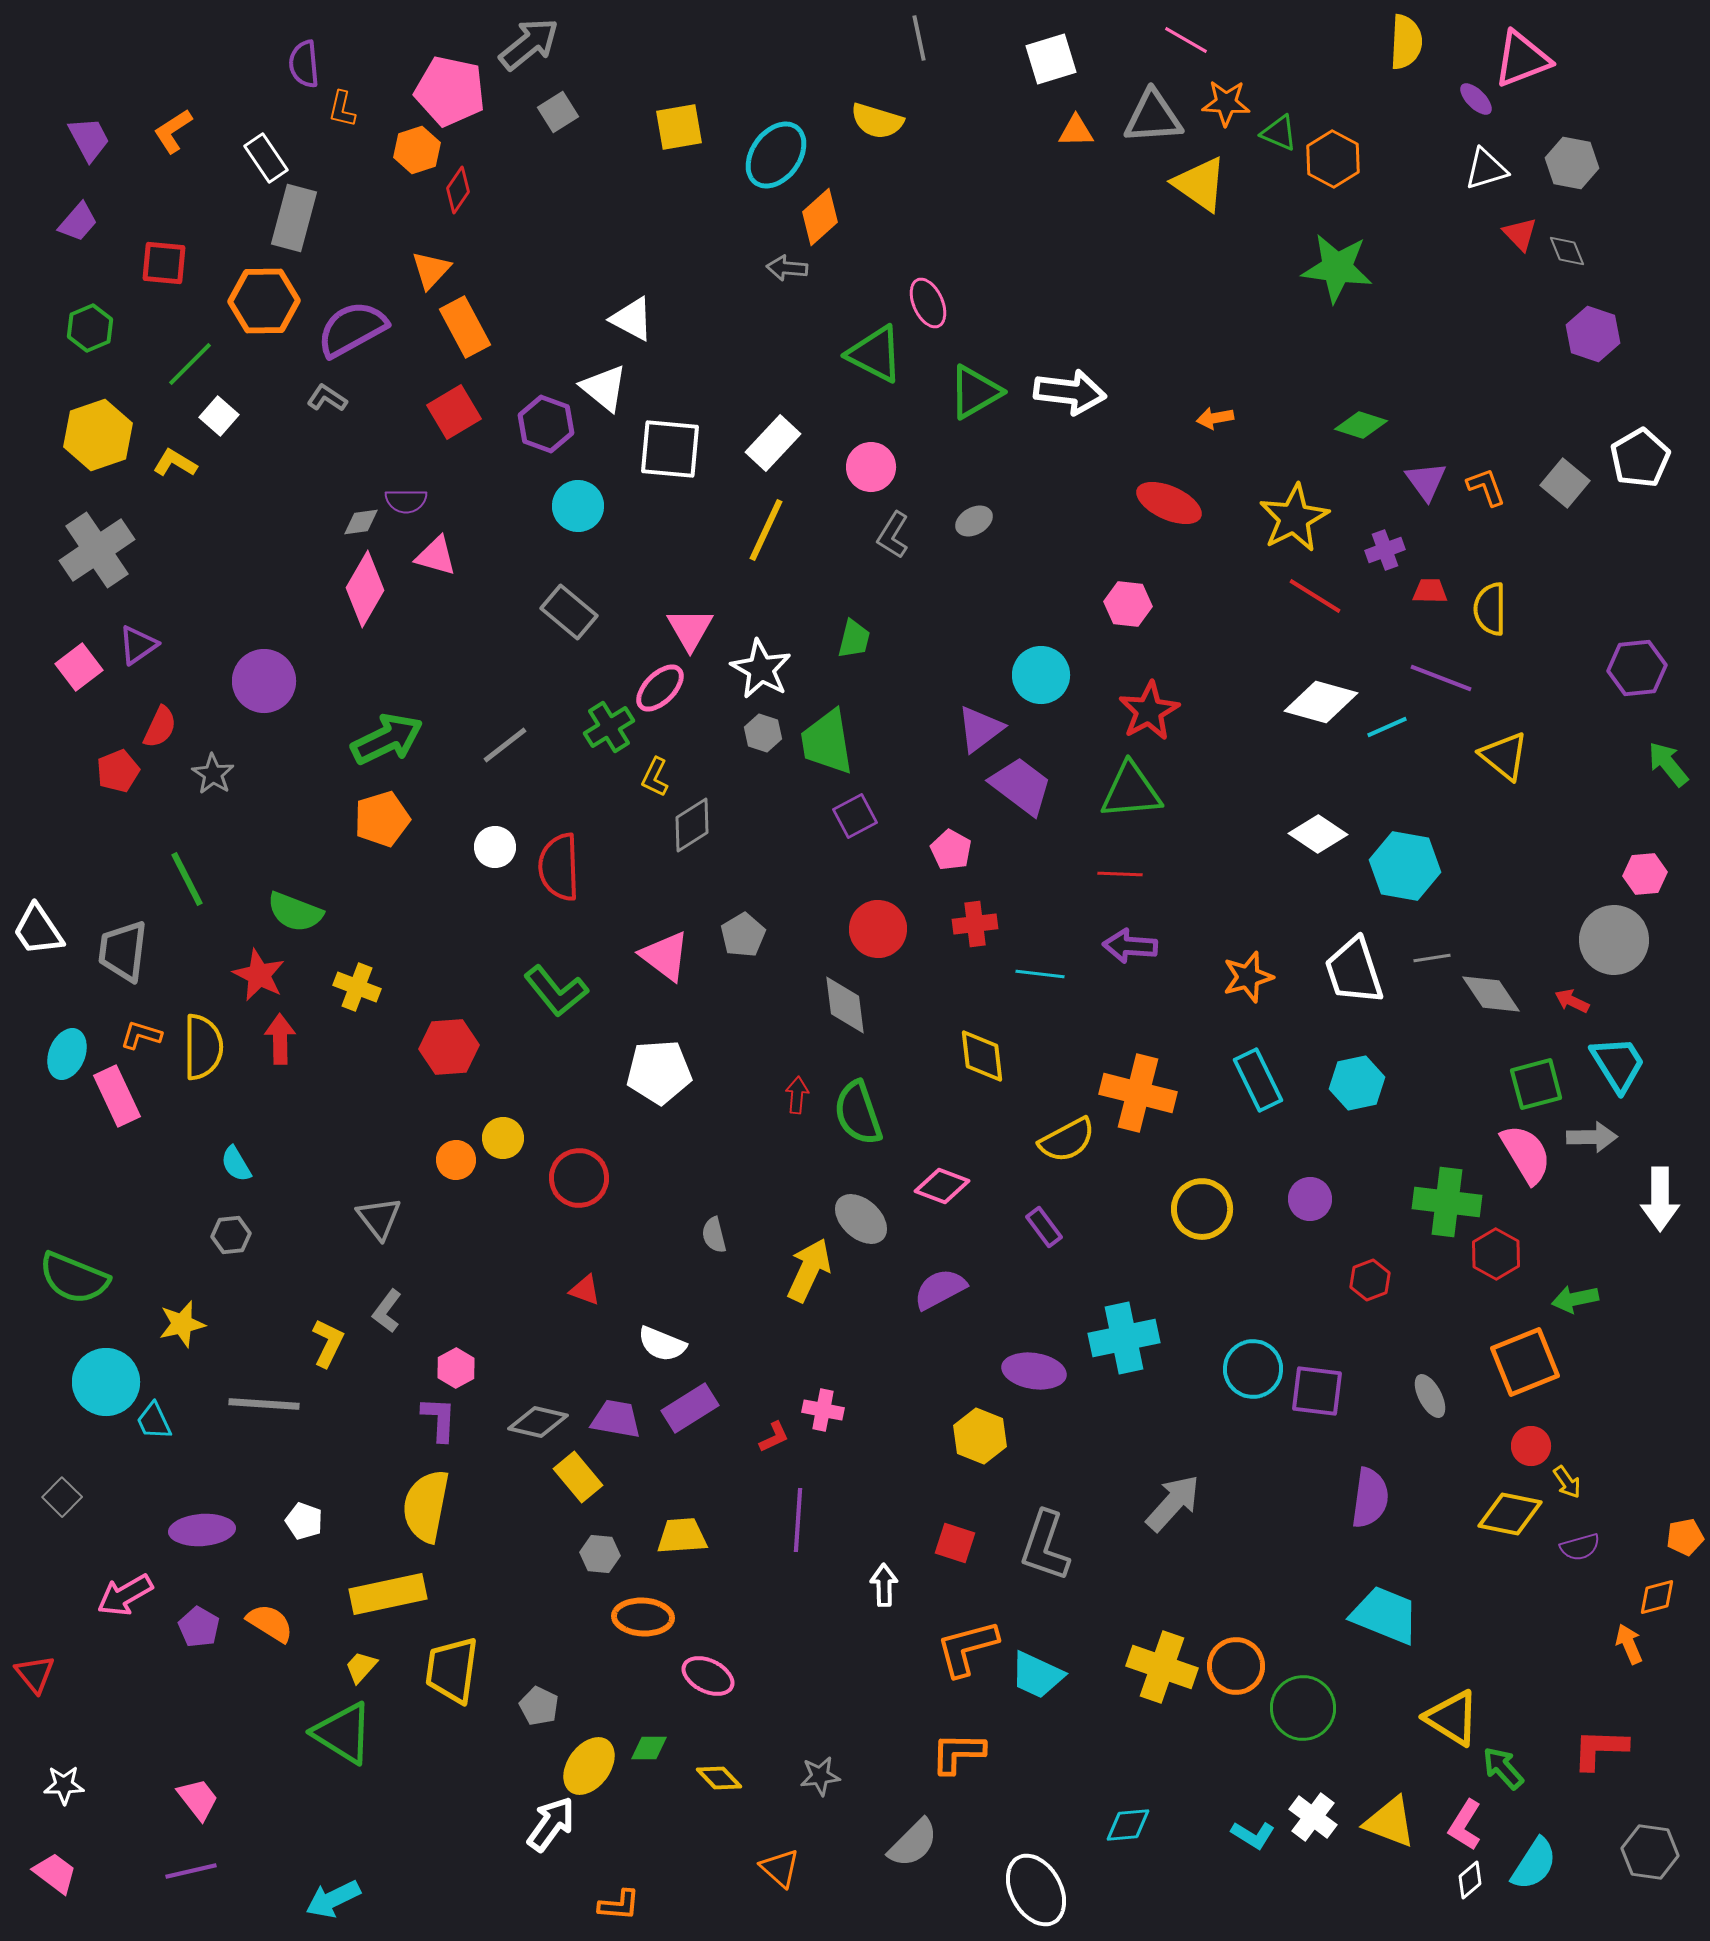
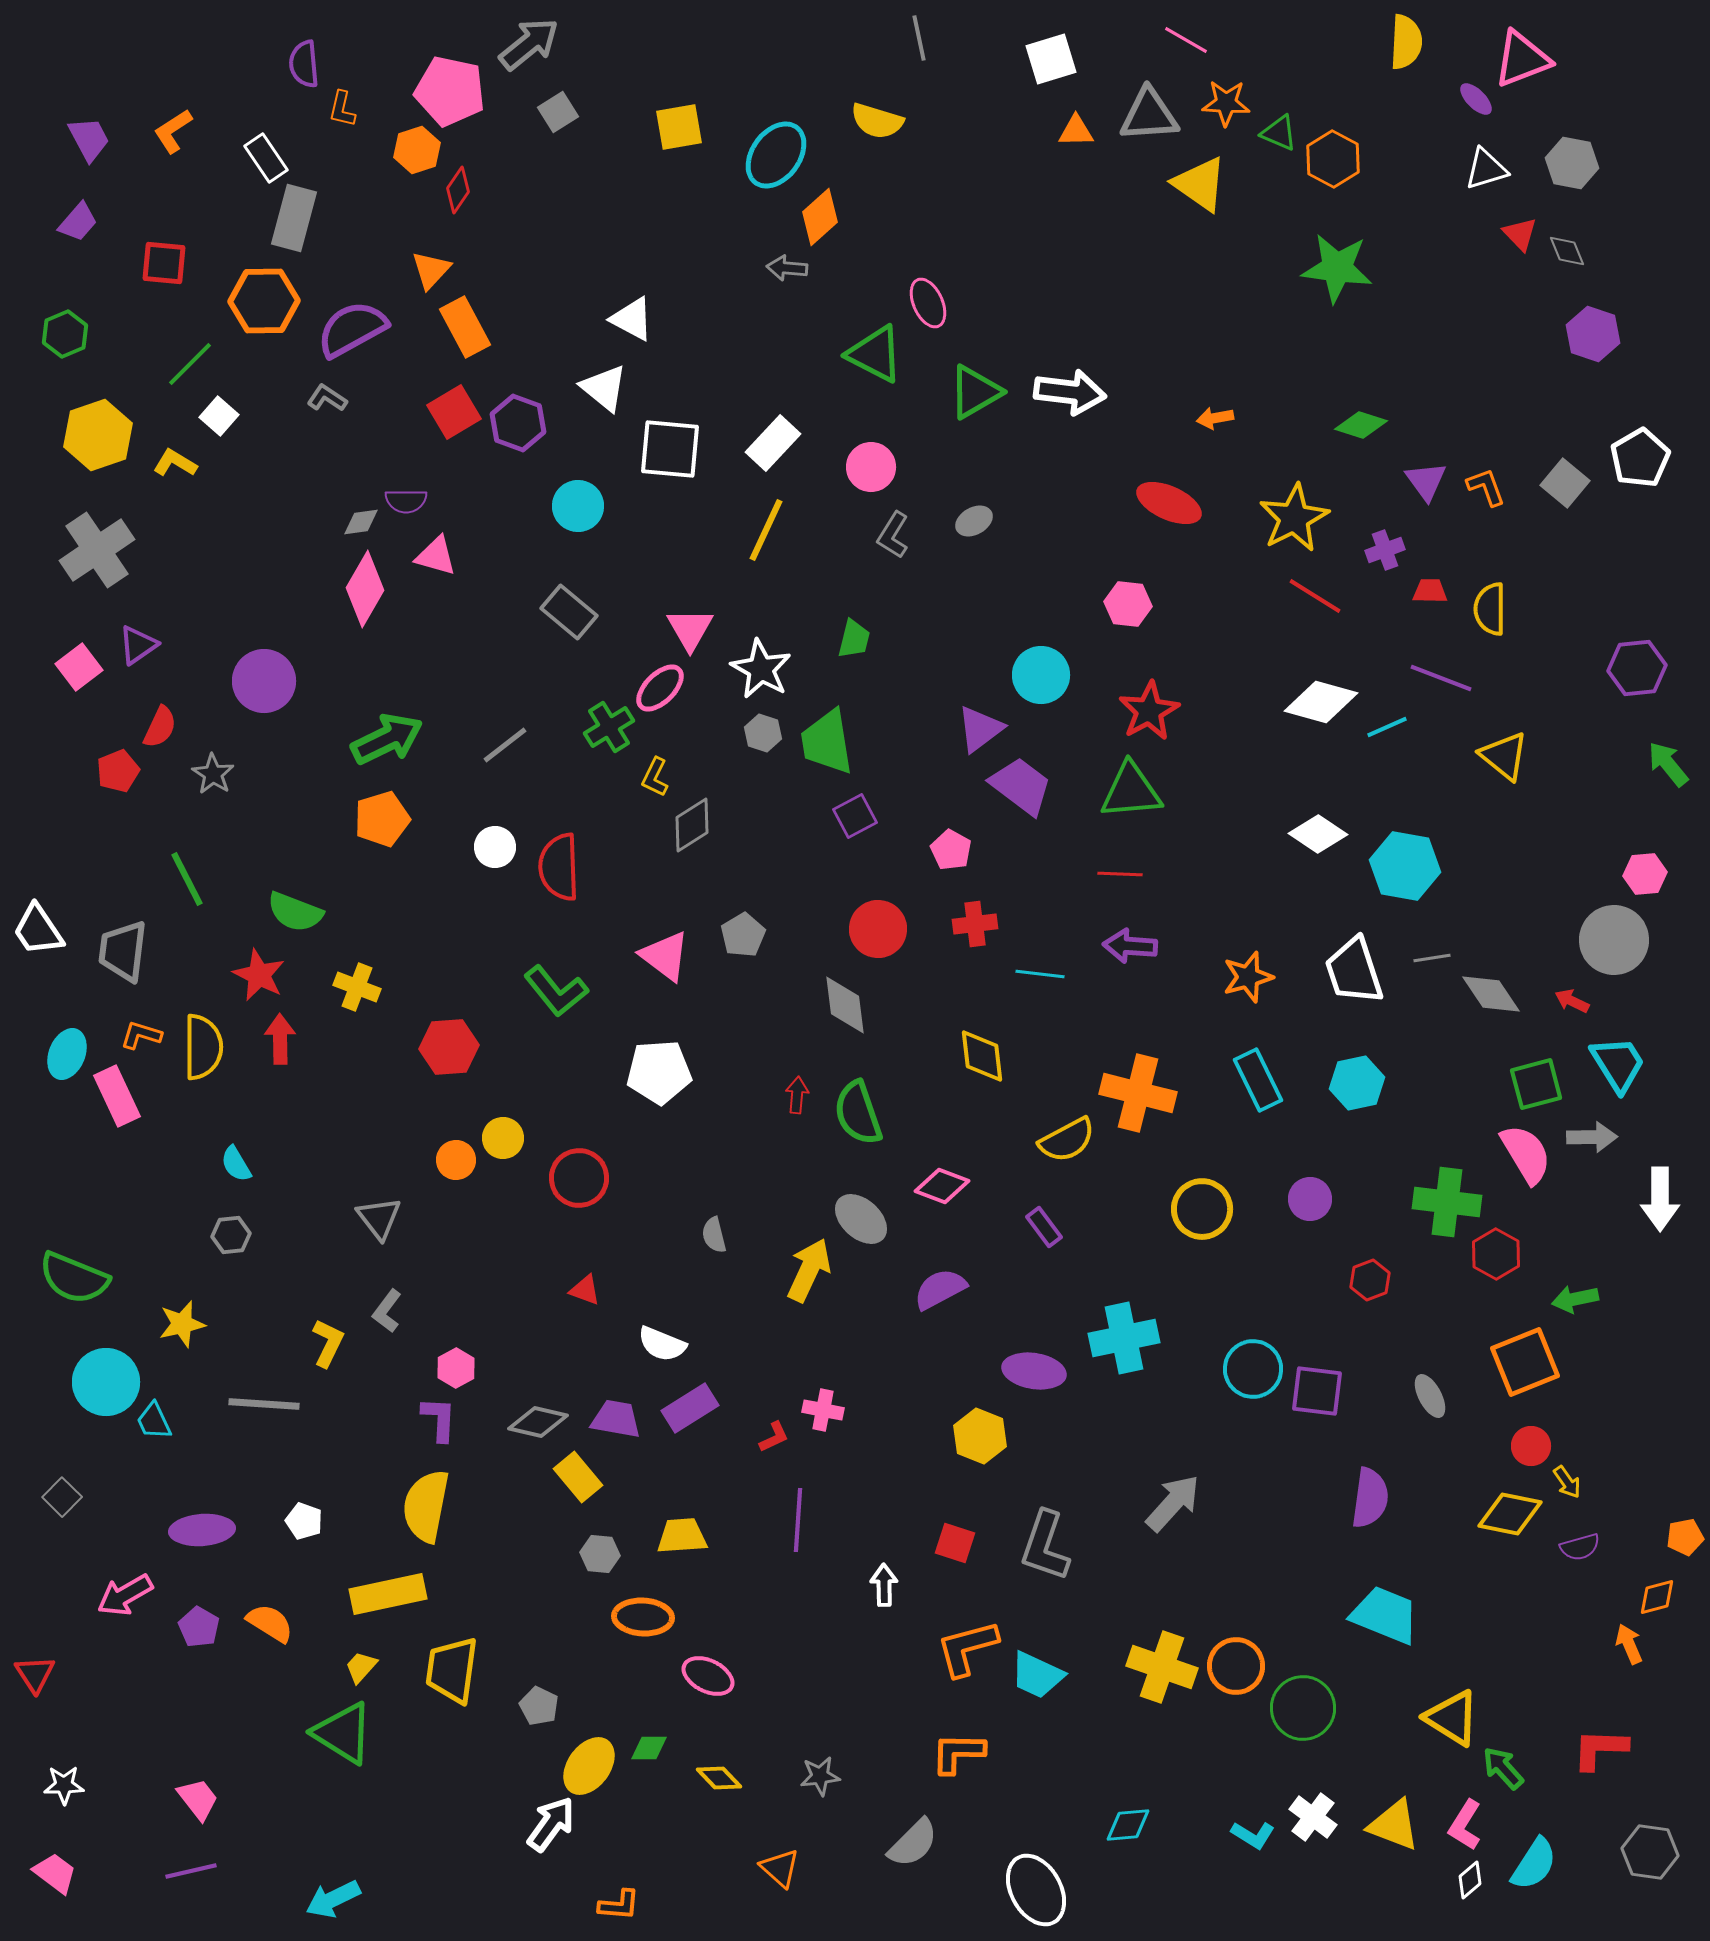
gray triangle at (1153, 117): moved 4 px left, 2 px up
green hexagon at (90, 328): moved 25 px left, 6 px down
purple hexagon at (546, 424): moved 28 px left, 1 px up
red triangle at (35, 1674): rotated 6 degrees clockwise
yellow triangle at (1390, 1822): moved 4 px right, 3 px down
